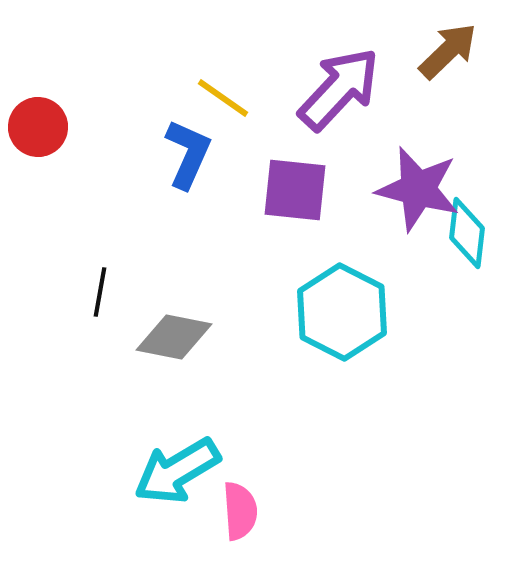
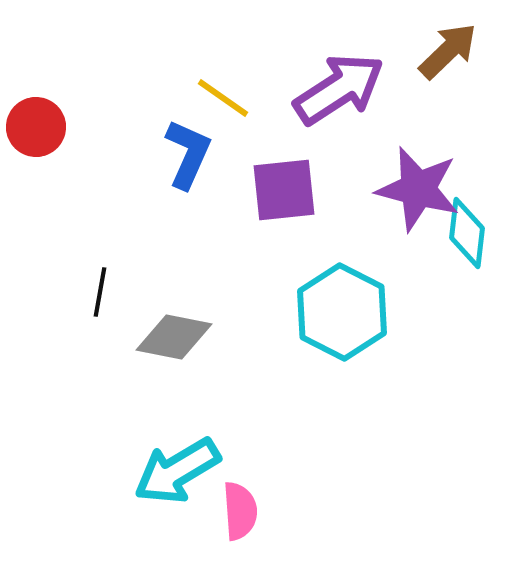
purple arrow: rotated 14 degrees clockwise
red circle: moved 2 px left
purple square: moved 11 px left; rotated 12 degrees counterclockwise
